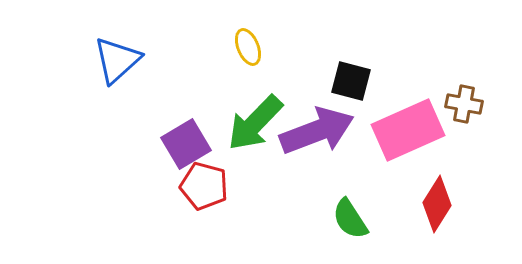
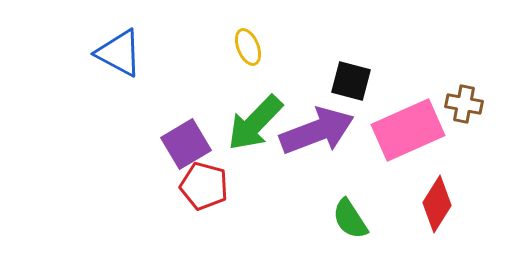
blue triangle: moved 2 px right, 7 px up; rotated 50 degrees counterclockwise
